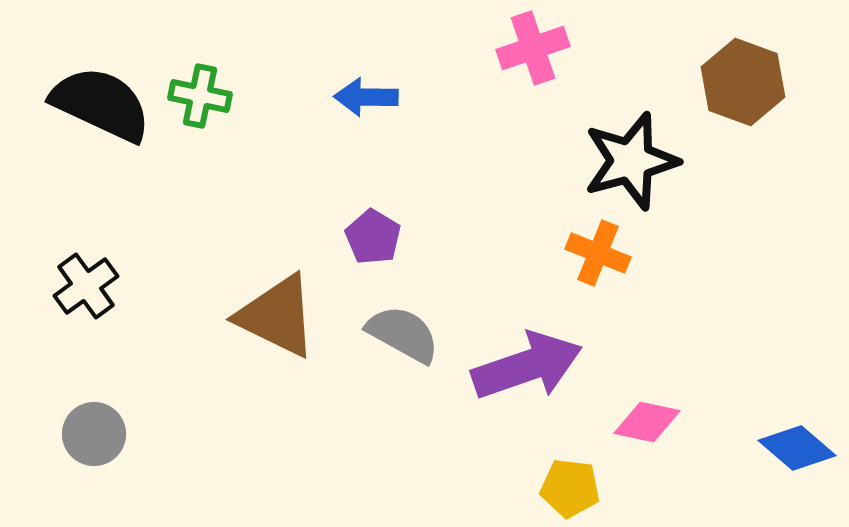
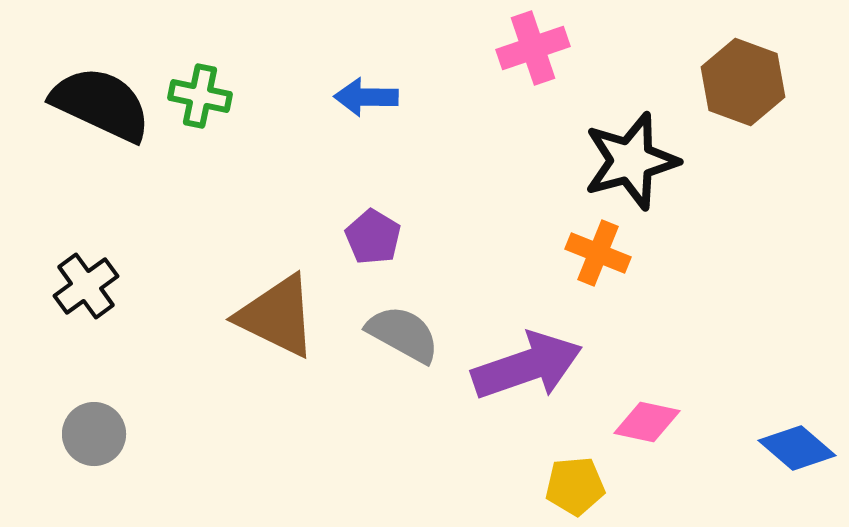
yellow pentagon: moved 5 px right, 2 px up; rotated 12 degrees counterclockwise
